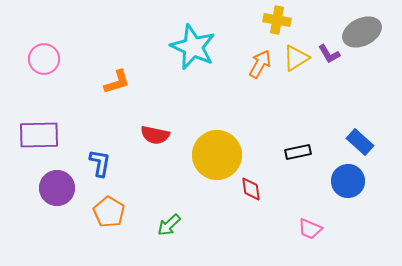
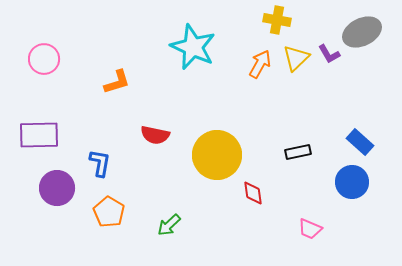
yellow triangle: rotated 12 degrees counterclockwise
blue circle: moved 4 px right, 1 px down
red diamond: moved 2 px right, 4 px down
